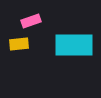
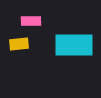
pink rectangle: rotated 18 degrees clockwise
